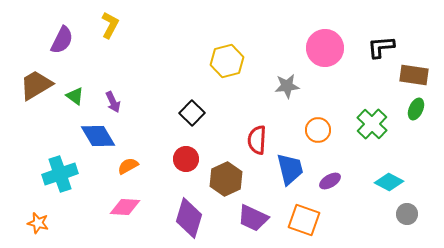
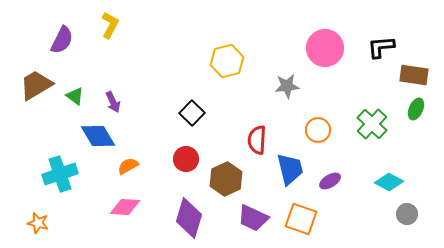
orange square: moved 3 px left, 1 px up
